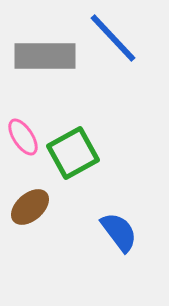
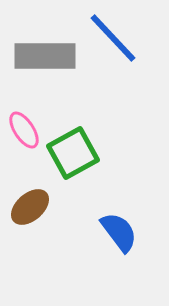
pink ellipse: moved 1 px right, 7 px up
